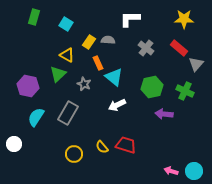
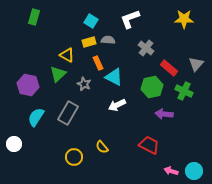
white L-shape: rotated 20 degrees counterclockwise
cyan square: moved 25 px right, 3 px up
yellow rectangle: rotated 40 degrees clockwise
red rectangle: moved 10 px left, 20 px down
cyan triangle: rotated 12 degrees counterclockwise
purple hexagon: moved 1 px up
green cross: moved 1 px left
red trapezoid: moved 23 px right; rotated 10 degrees clockwise
yellow circle: moved 3 px down
